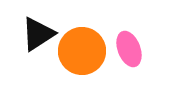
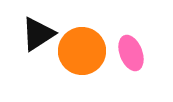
pink ellipse: moved 2 px right, 4 px down
